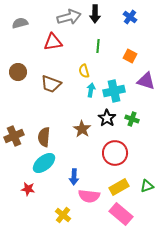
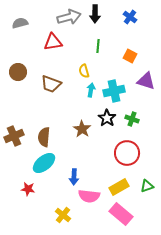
red circle: moved 12 px right
